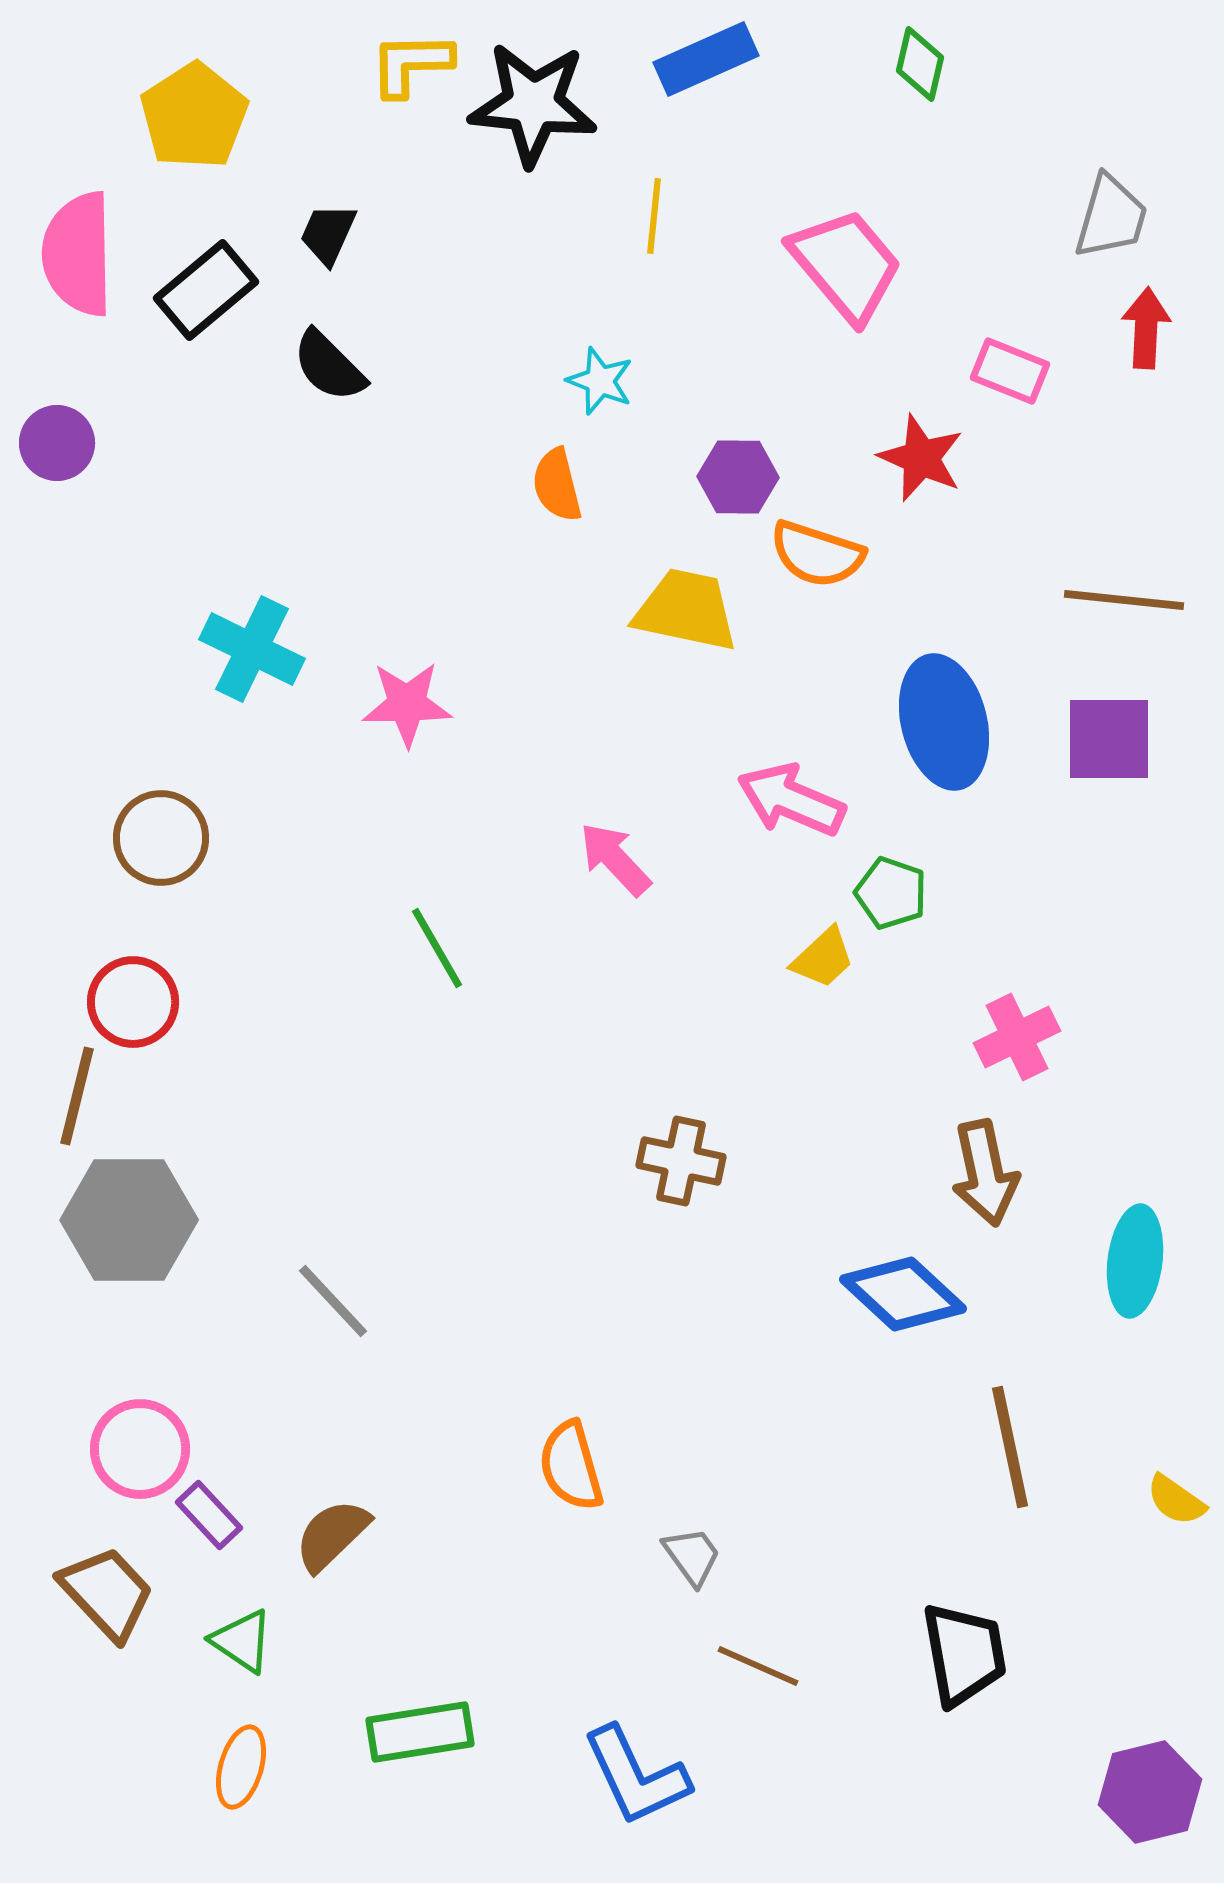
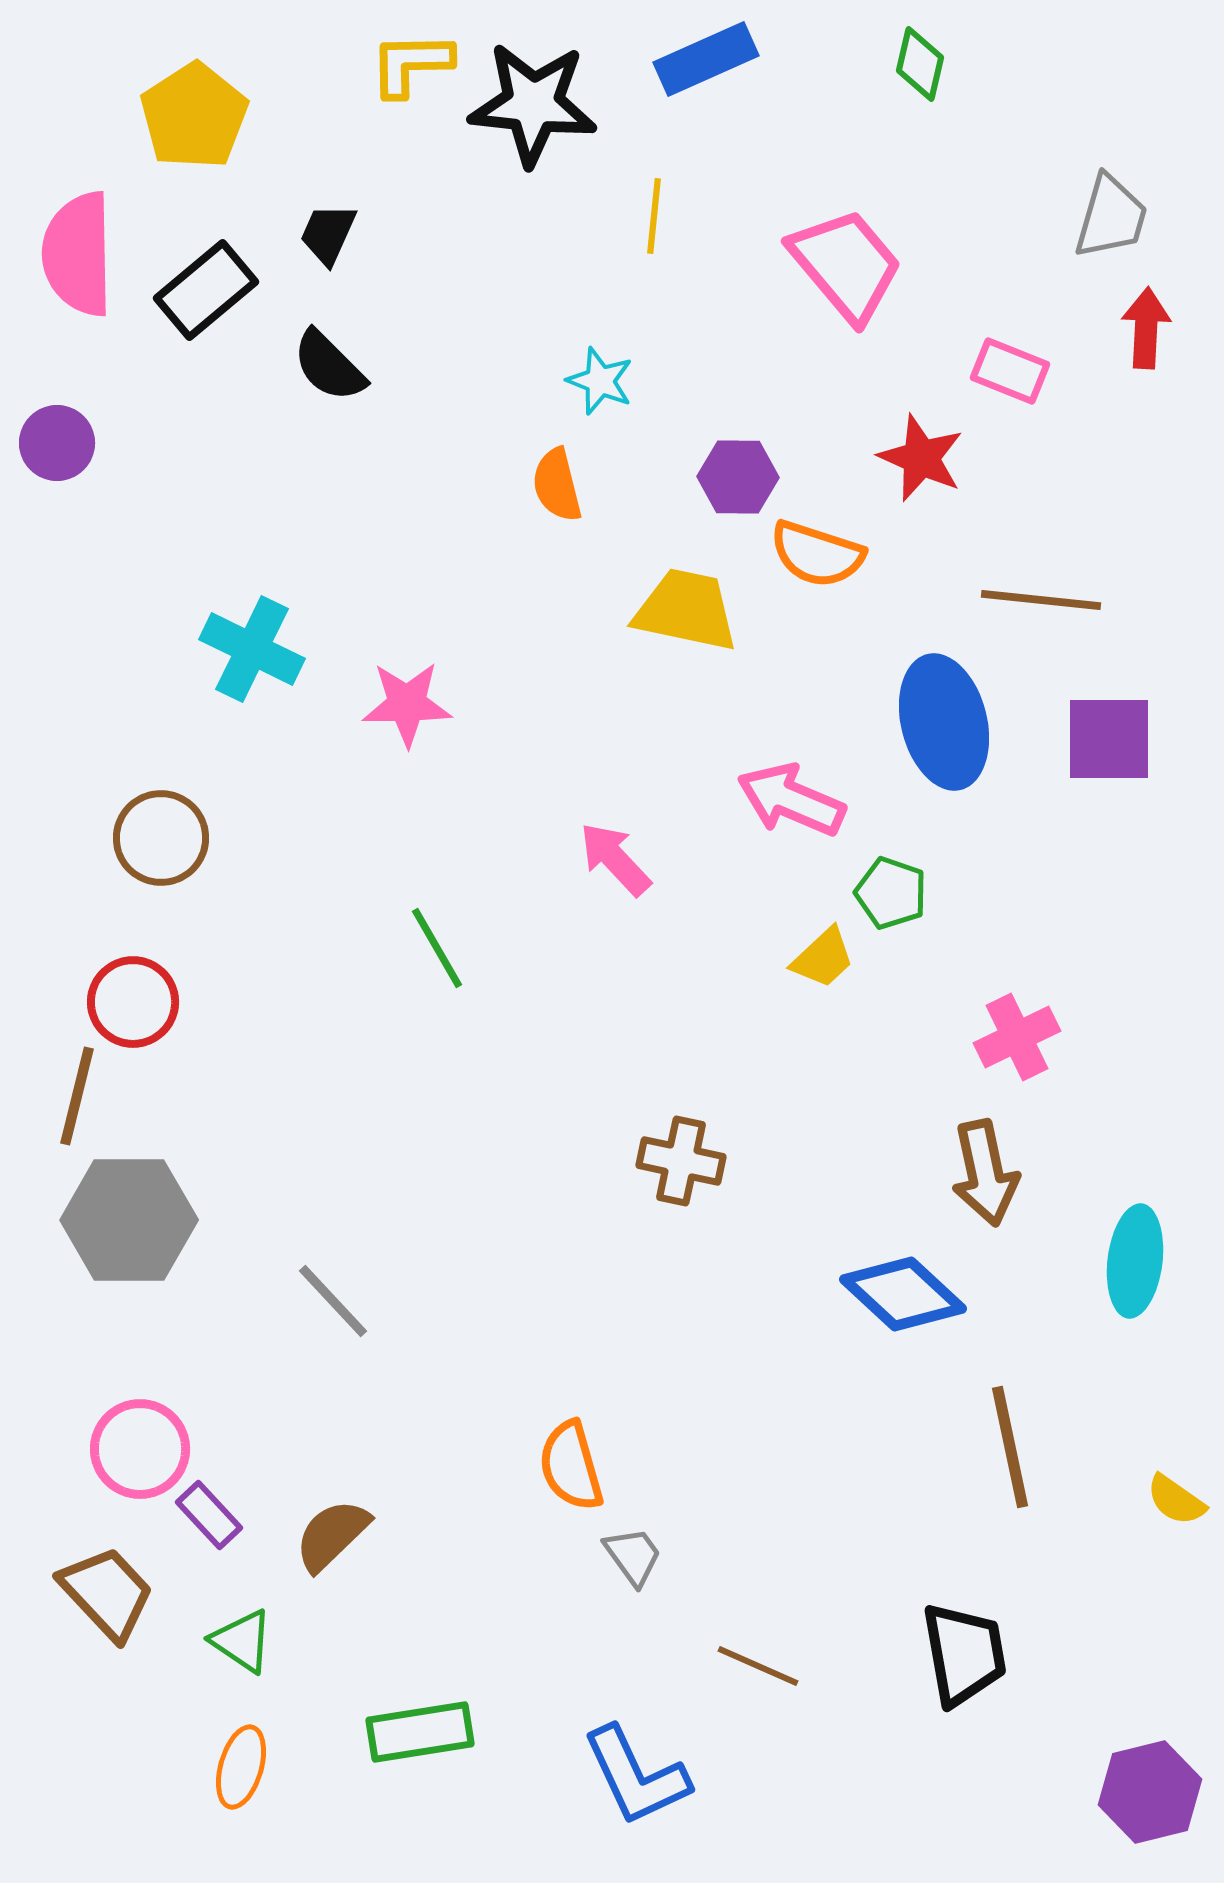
brown line at (1124, 600): moved 83 px left
gray trapezoid at (692, 1556): moved 59 px left
